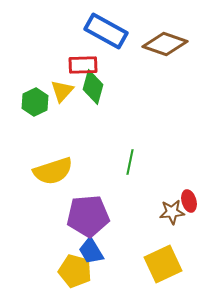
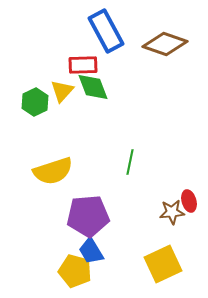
blue rectangle: rotated 33 degrees clockwise
green diamond: rotated 36 degrees counterclockwise
